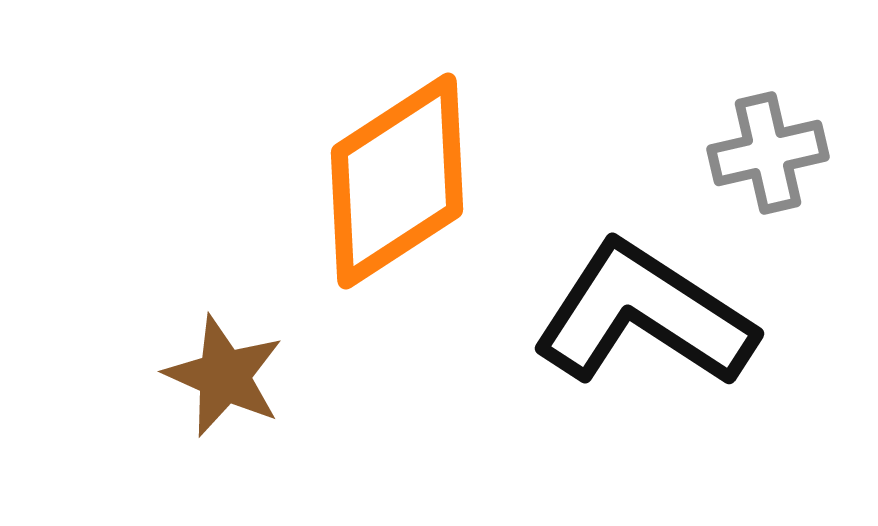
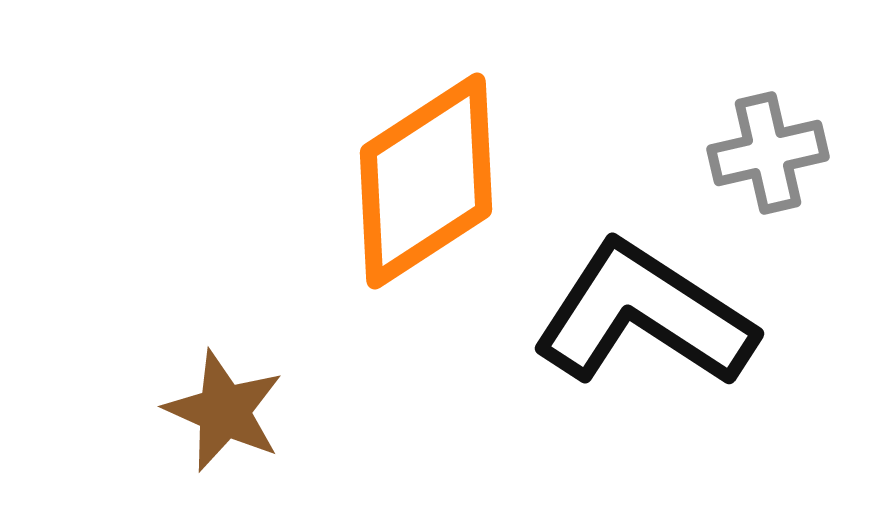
orange diamond: moved 29 px right
brown star: moved 35 px down
